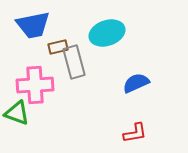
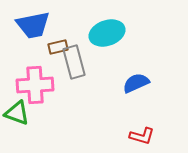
red L-shape: moved 7 px right, 3 px down; rotated 25 degrees clockwise
